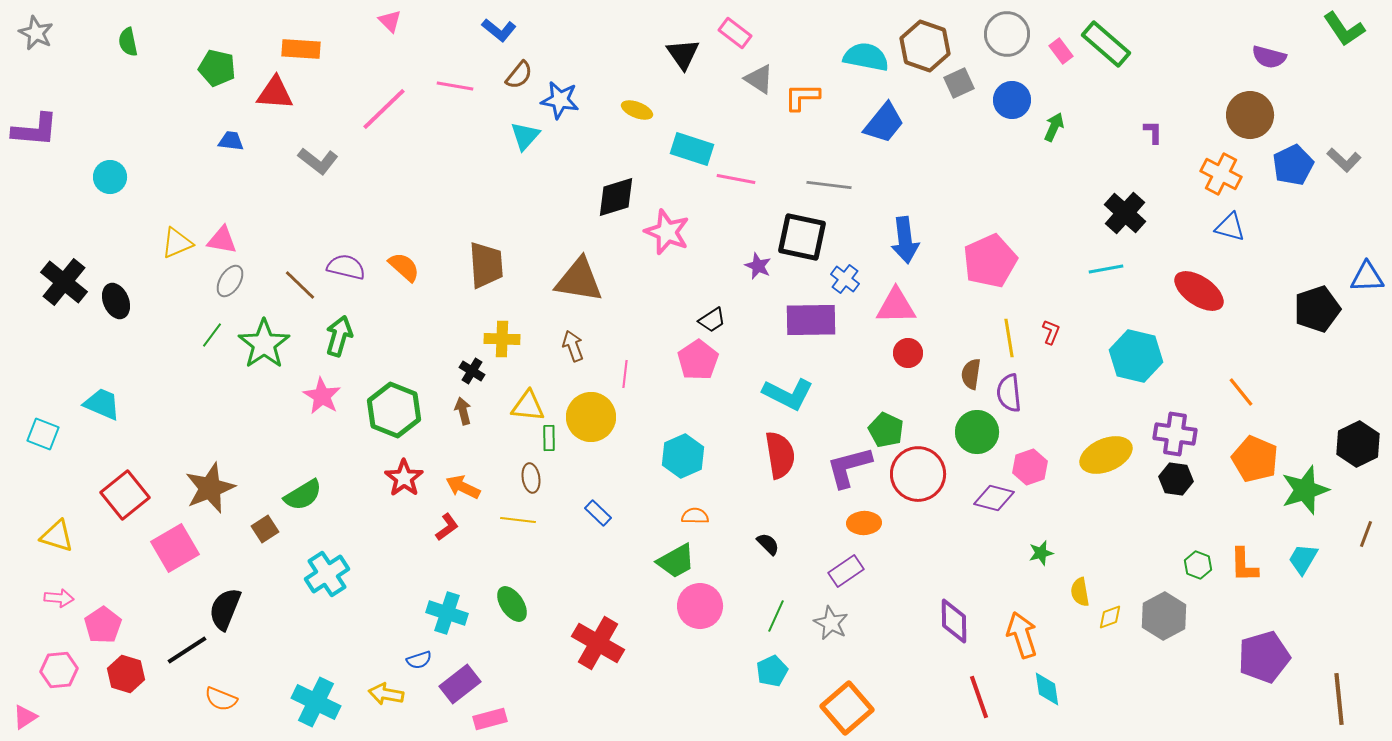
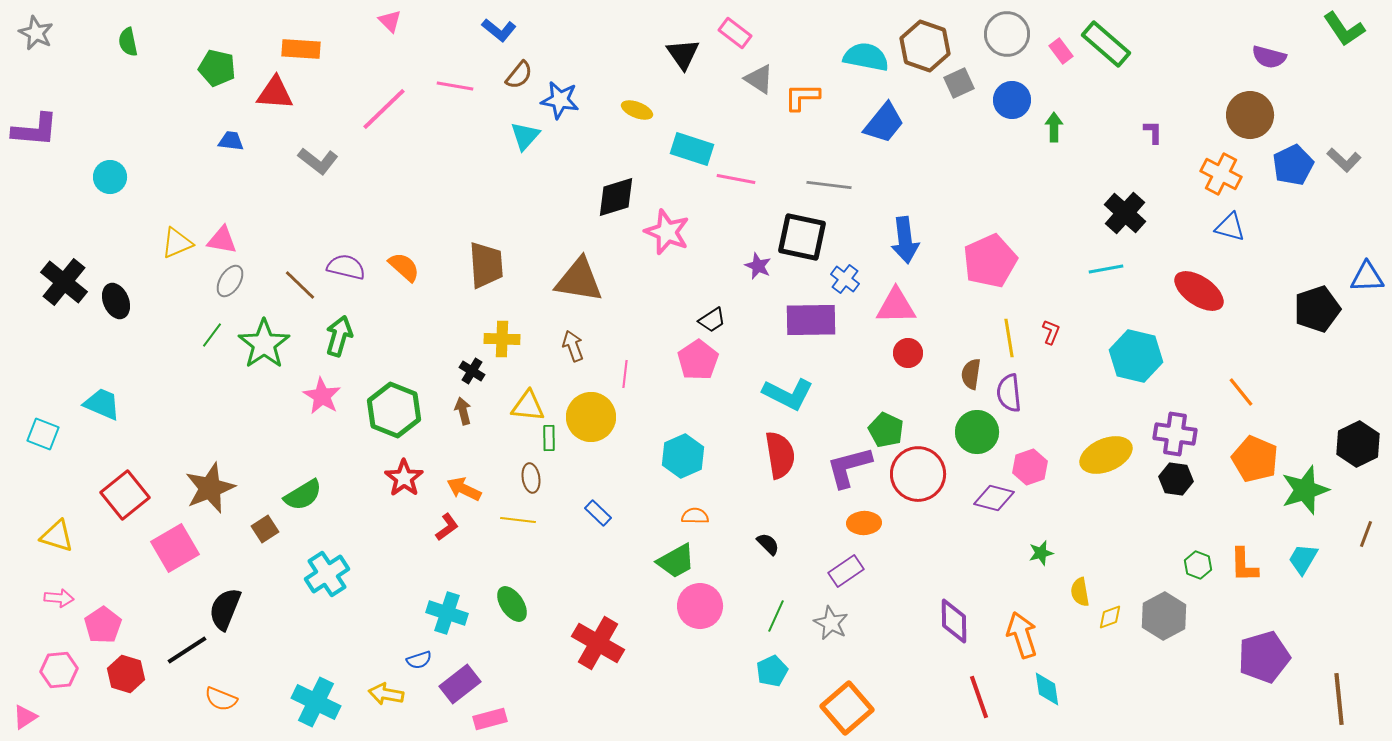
green arrow at (1054, 127): rotated 24 degrees counterclockwise
orange arrow at (463, 487): moved 1 px right, 2 px down
